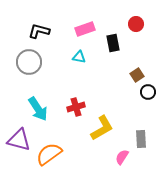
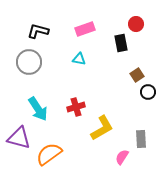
black L-shape: moved 1 px left
black rectangle: moved 8 px right
cyan triangle: moved 2 px down
purple triangle: moved 2 px up
